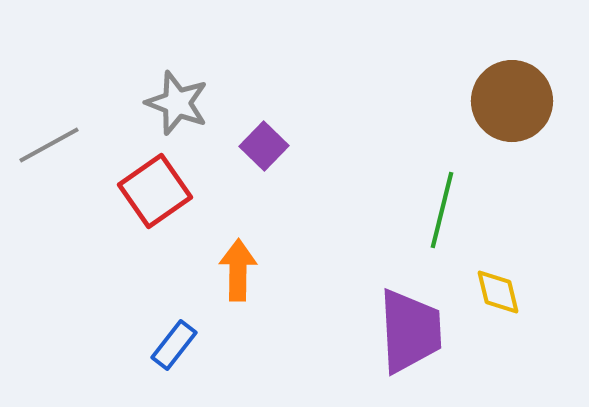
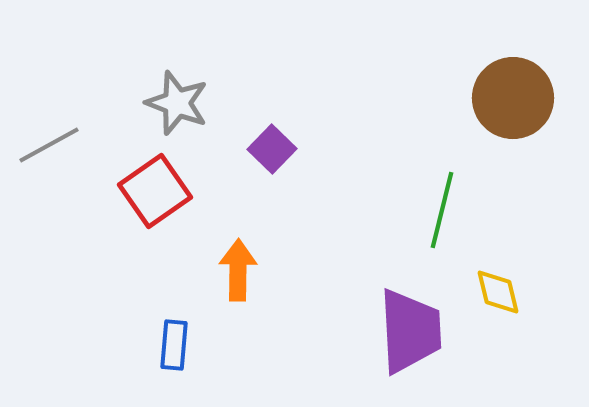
brown circle: moved 1 px right, 3 px up
purple square: moved 8 px right, 3 px down
blue rectangle: rotated 33 degrees counterclockwise
